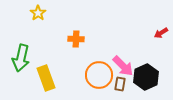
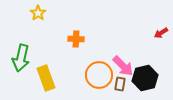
black hexagon: moved 1 px left, 1 px down; rotated 10 degrees clockwise
